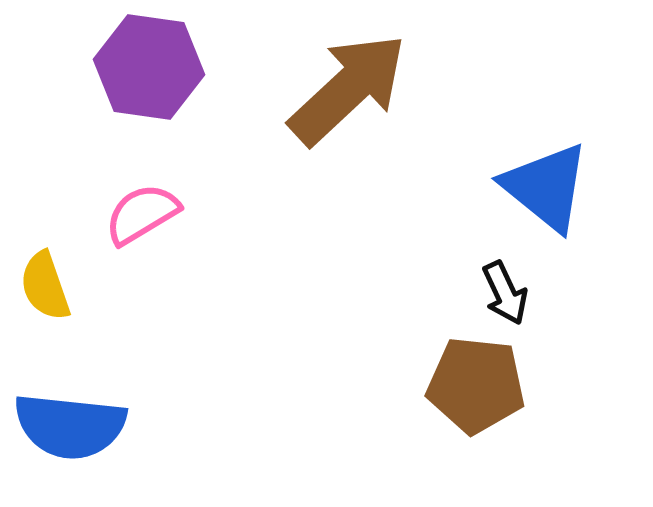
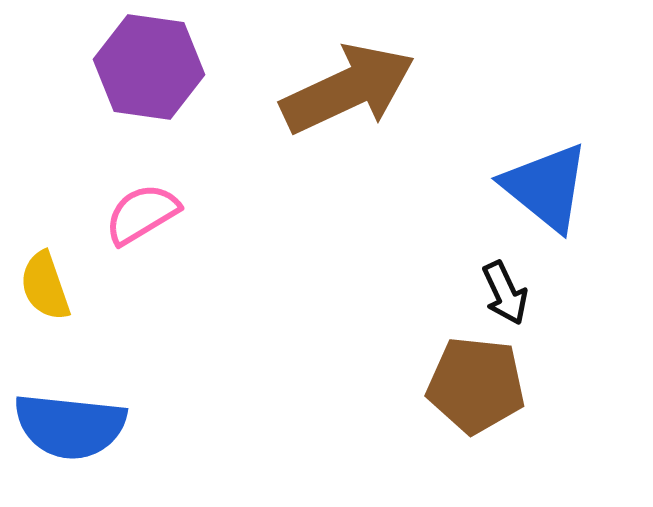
brown arrow: rotated 18 degrees clockwise
